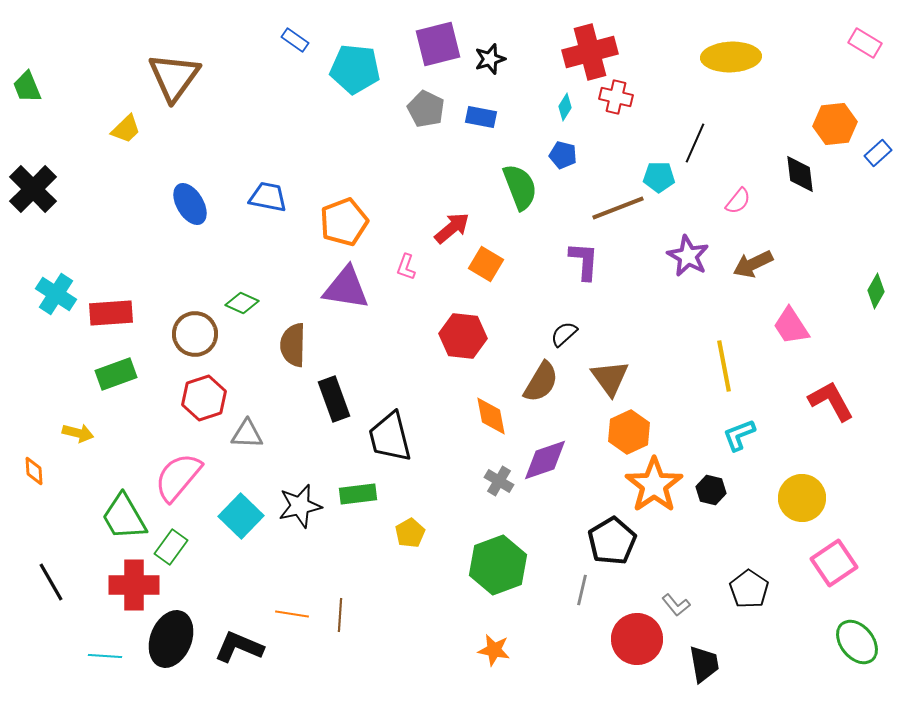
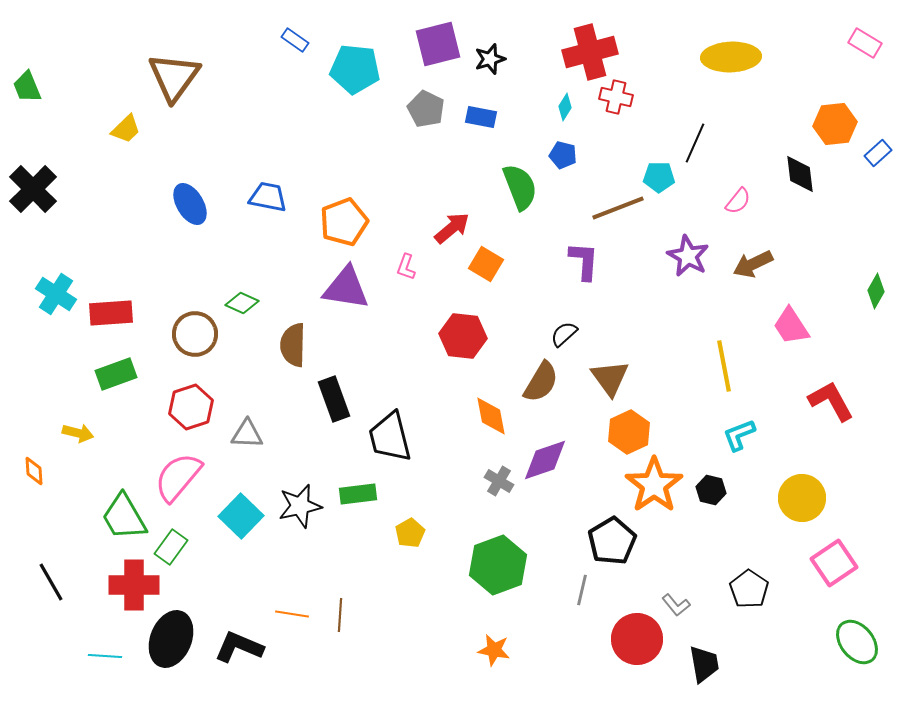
red hexagon at (204, 398): moved 13 px left, 9 px down
